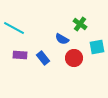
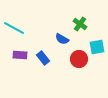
red circle: moved 5 px right, 1 px down
